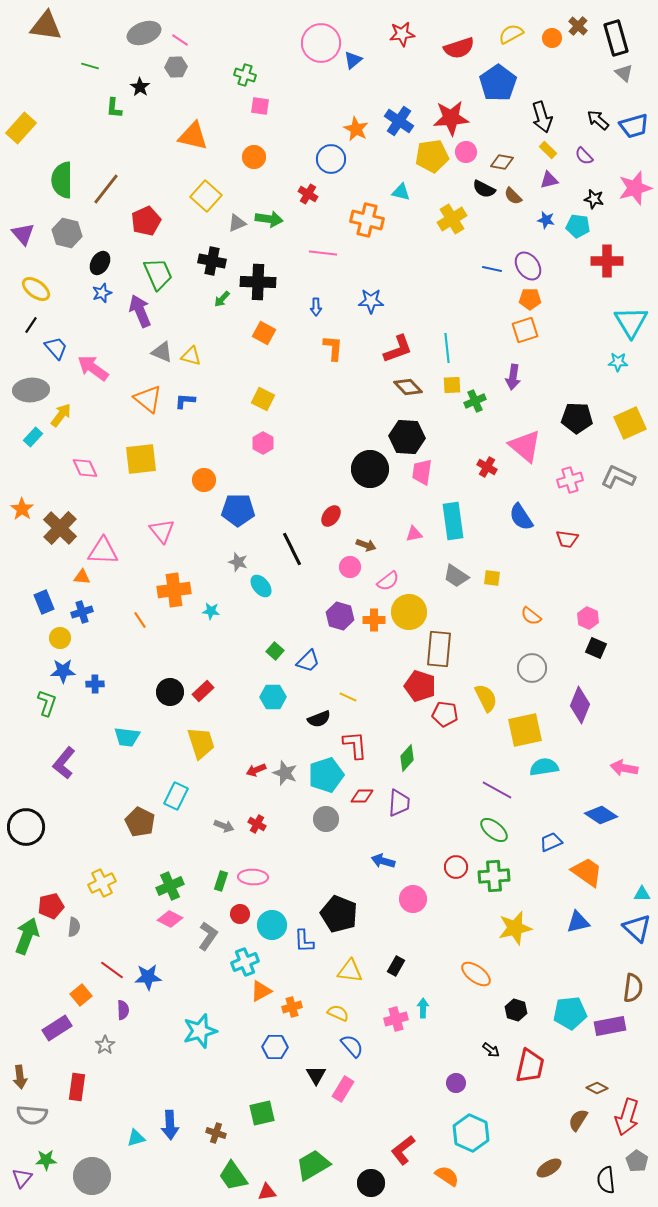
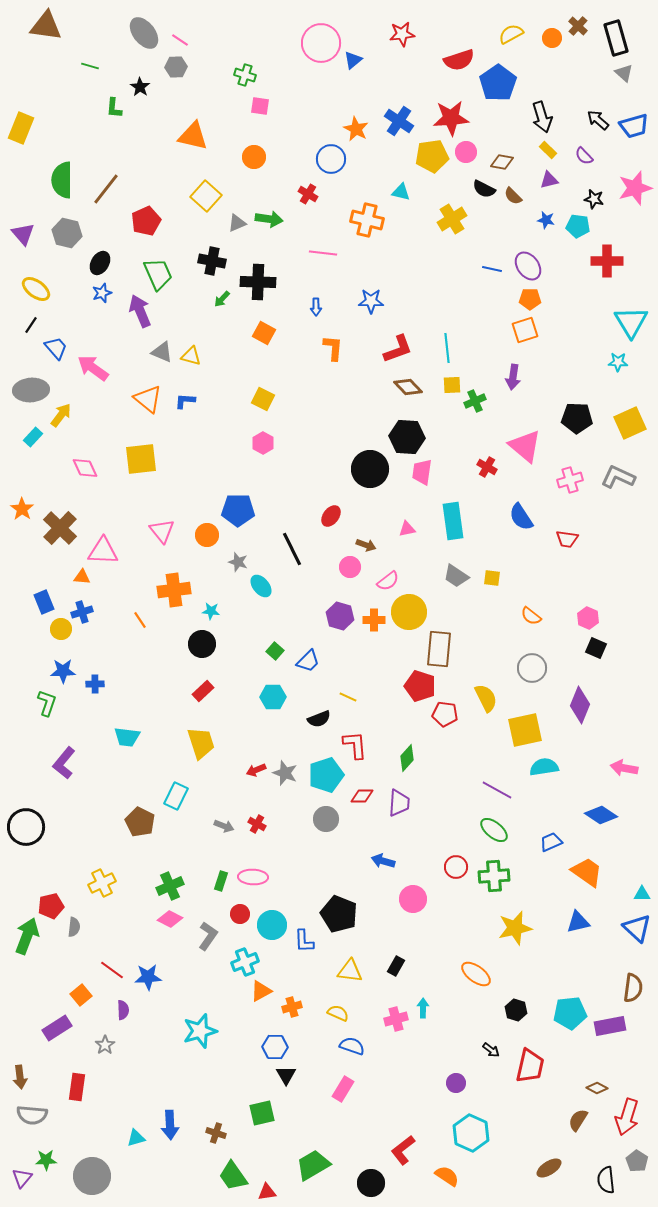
gray ellipse at (144, 33): rotated 72 degrees clockwise
red semicircle at (459, 48): moved 12 px down
yellow rectangle at (21, 128): rotated 20 degrees counterclockwise
orange circle at (204, 480): moved 3 px right, 55 px down
pink triangle at (414, 534): moved 7 px left, 5 px up
yellow circle at (60, 638): moved 1 px right, 9 px up
black circle at (170, 692): moved 32 px right, 48 px up
blue semicircle at (352, 1046): rotated 30 degrees counterclockwise
black triangle at (316, 1075): moved 30 px left
